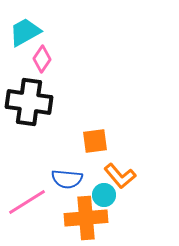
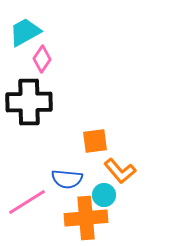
black cross: rotated 9 degrees counterclockwise
orange L-shape: moved 5 px up
